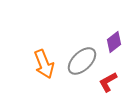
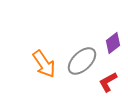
purple diamond: moved 1 px left, 1 px down
orange arrow: rotated 12 degrees counterclockwise
